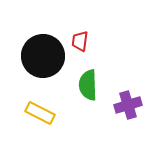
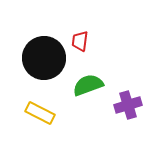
black circle: moved 1 px right, 2 px down
green semicircle: rotated 72 degrees clockwise
